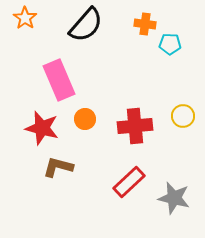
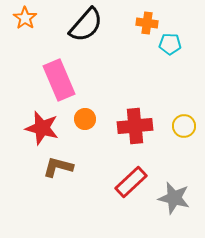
orange cross: moved 2 px right, 1 px up
yellow circle: moved 1 px right, 10 px down
red rectangle: moved 2 px right
